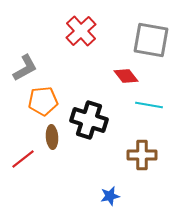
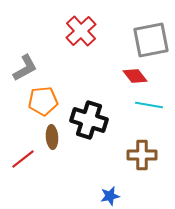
gray square: rotated 21 degrees counterclockwise
red diamond: moved 9 px right
